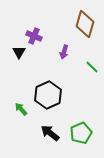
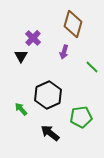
brown diamond: moved 12 px left
purple cross: moved 1 px left, 2 px down; rotated 21 degrees clockwise
black triangle: moved 2 px right, 4 px down
green pentagon: moved 16 px up; rotated 15 degrees clockwise
